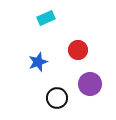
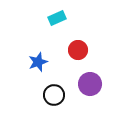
cyan rectangle: moved 11 px right
black circle: moved 3 px left, 3 px up
